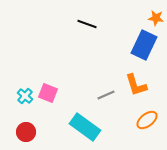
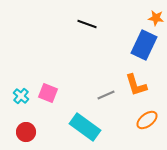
cyan cross: moved 4 px left
